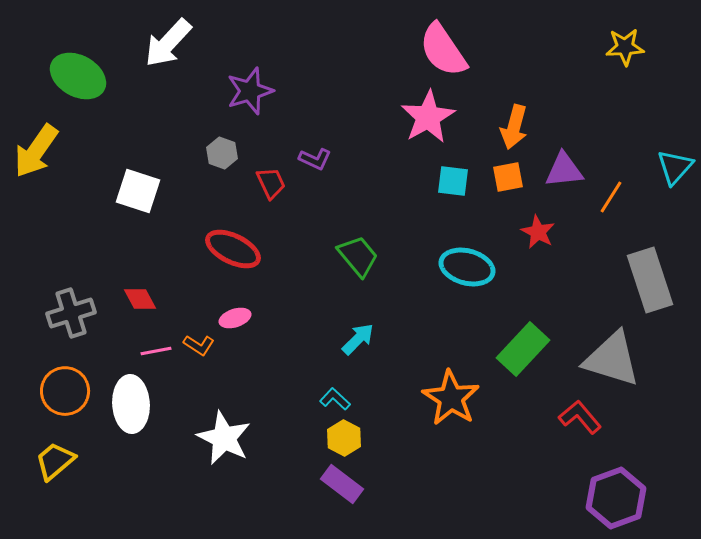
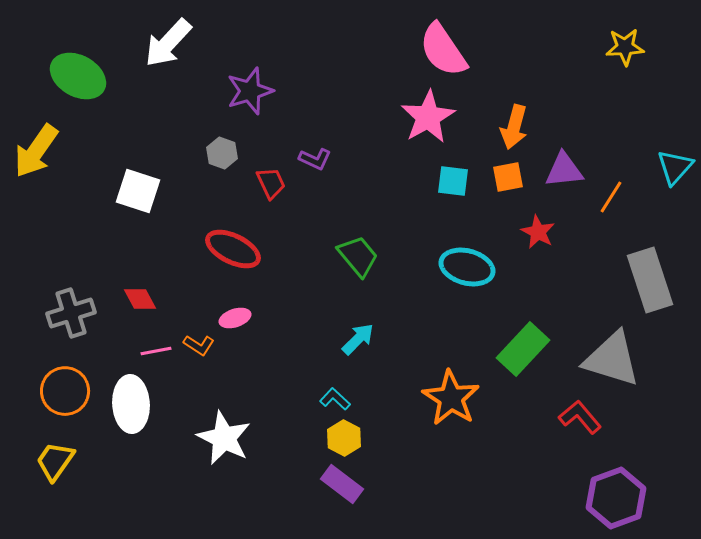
yellow trapezoid: rotated 15 degrees counterclockwise
